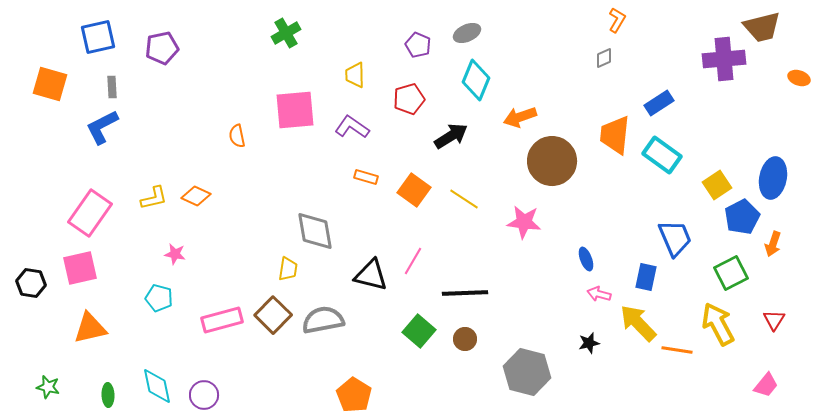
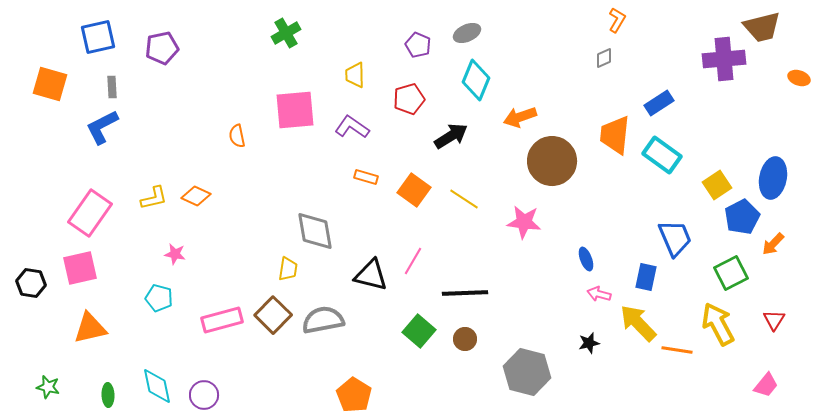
orange arrow at (773, 244): rotated 25 degrees clockwise
